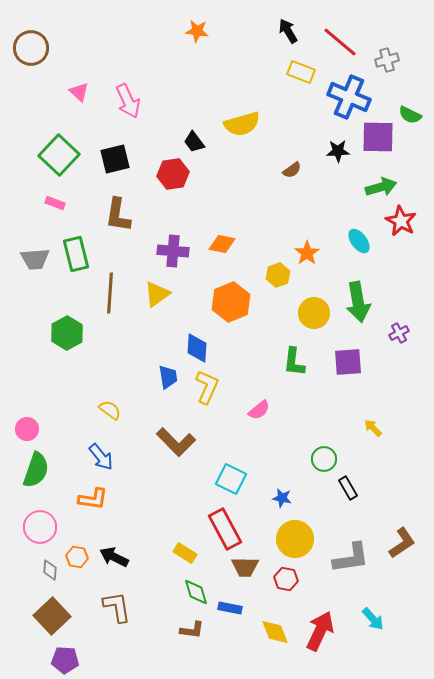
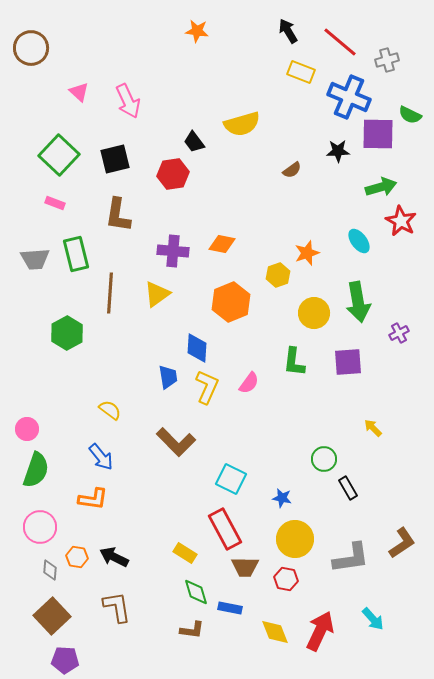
purple square at (378, 137): moved 3 px up
orange star at (307, 253): rotated 15 degrees clockwise
pink semicircle at (259, 410): moved 10 px left, 27 px up; rotated 15 degrees counterclockwise
